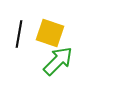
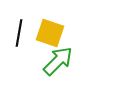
black line: moved 1 px up
